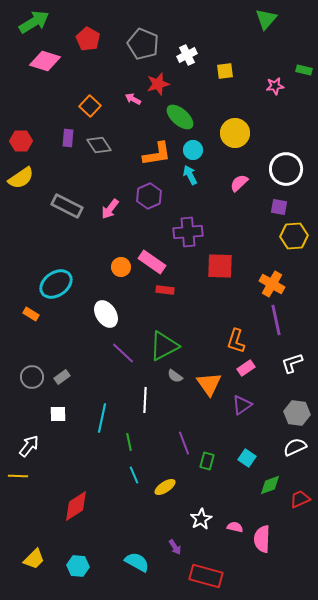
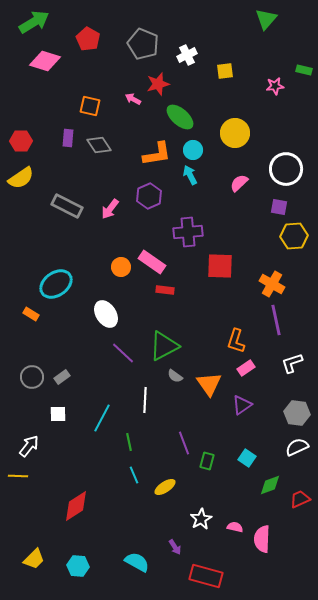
orange square at (90, 106): rotated 30 degrees counterclockwise
cyan line at (102, 418): rotated 16 degrees clockwise
white semicircle at (295, 447): moved 2 px right
